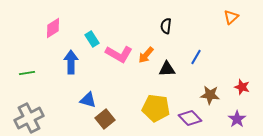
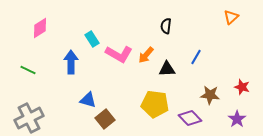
pink diamond: moved 13 px left
green line: moved 1 px right, 3 px up; rotated 35 degrees clockwise
yellow pentagon: moved 1 px left, 4 px up
